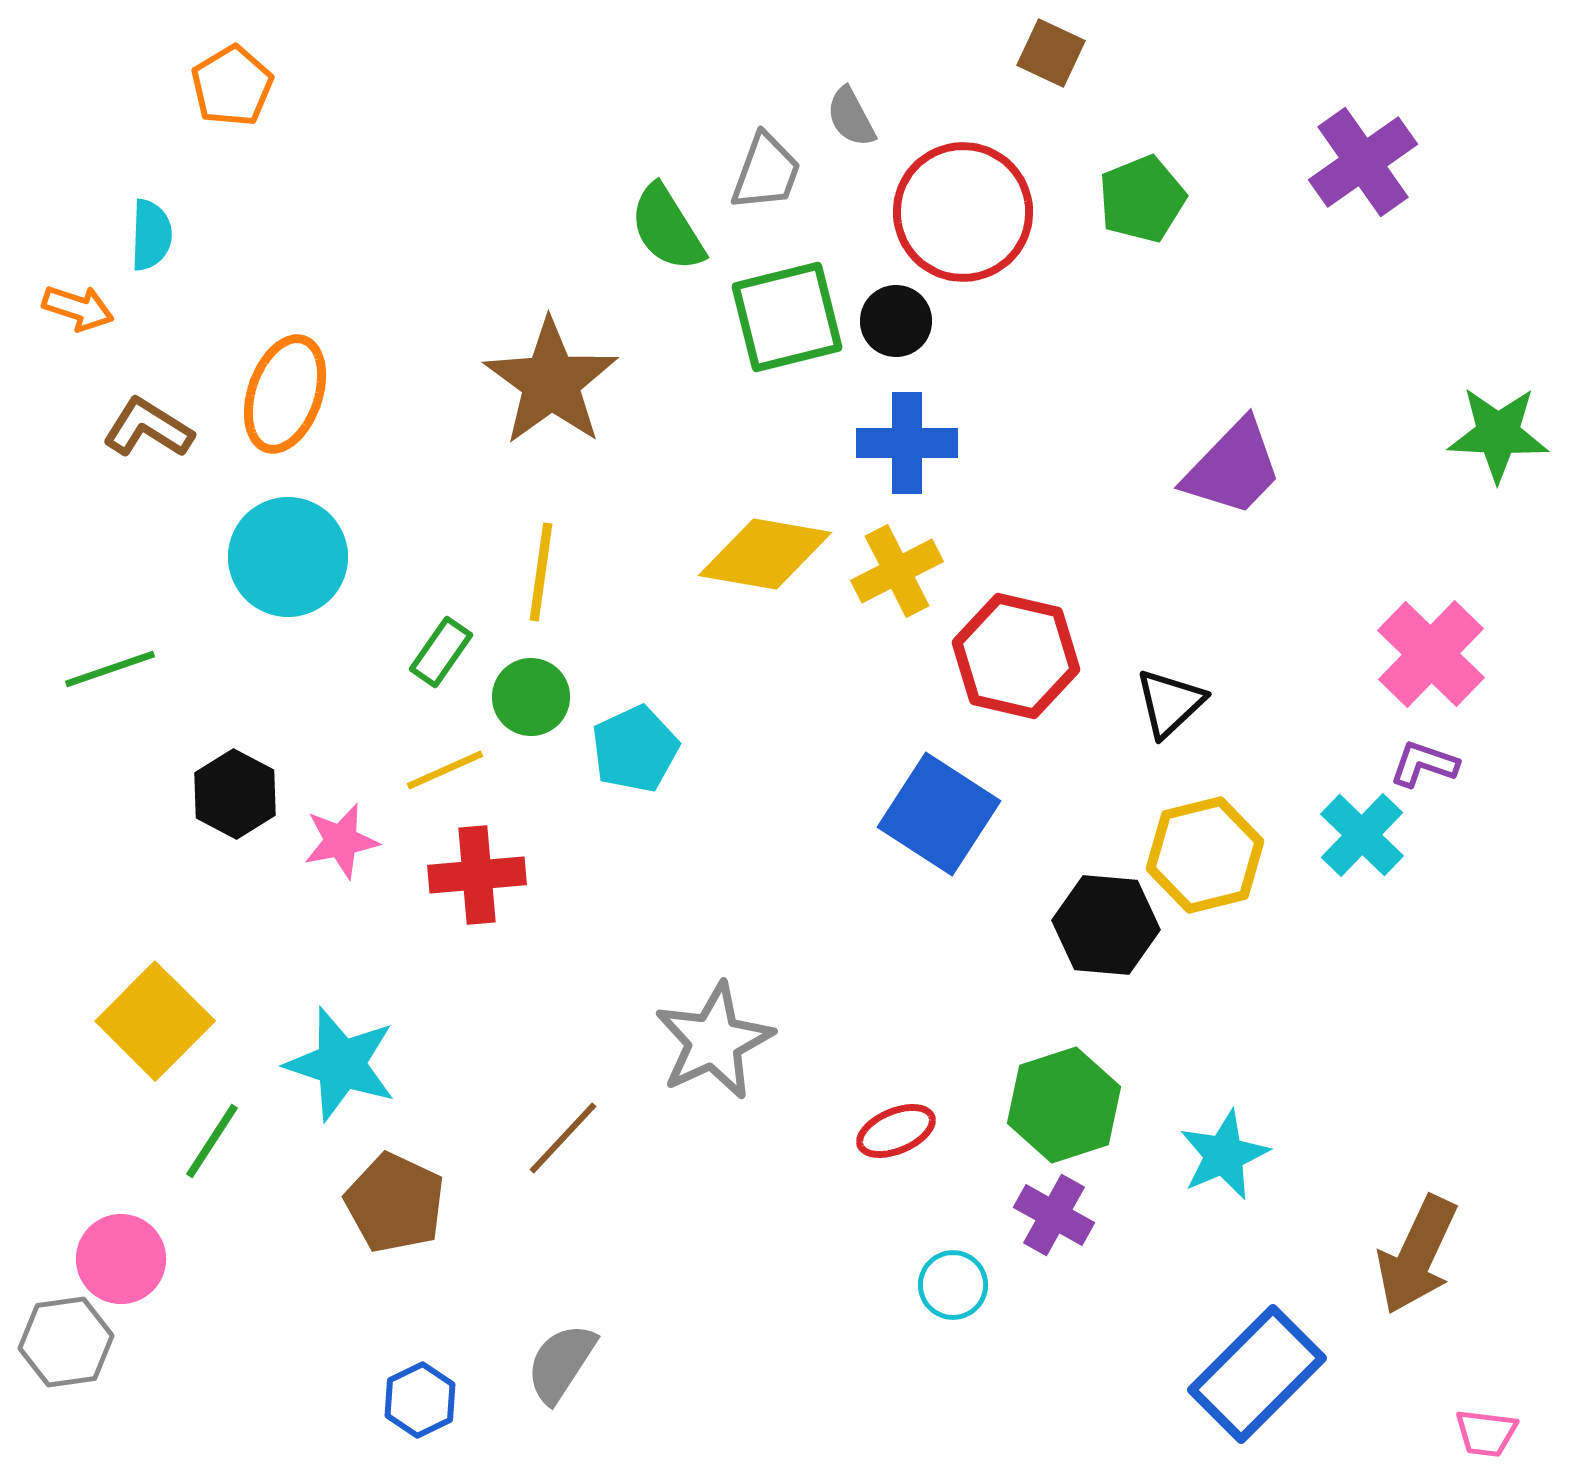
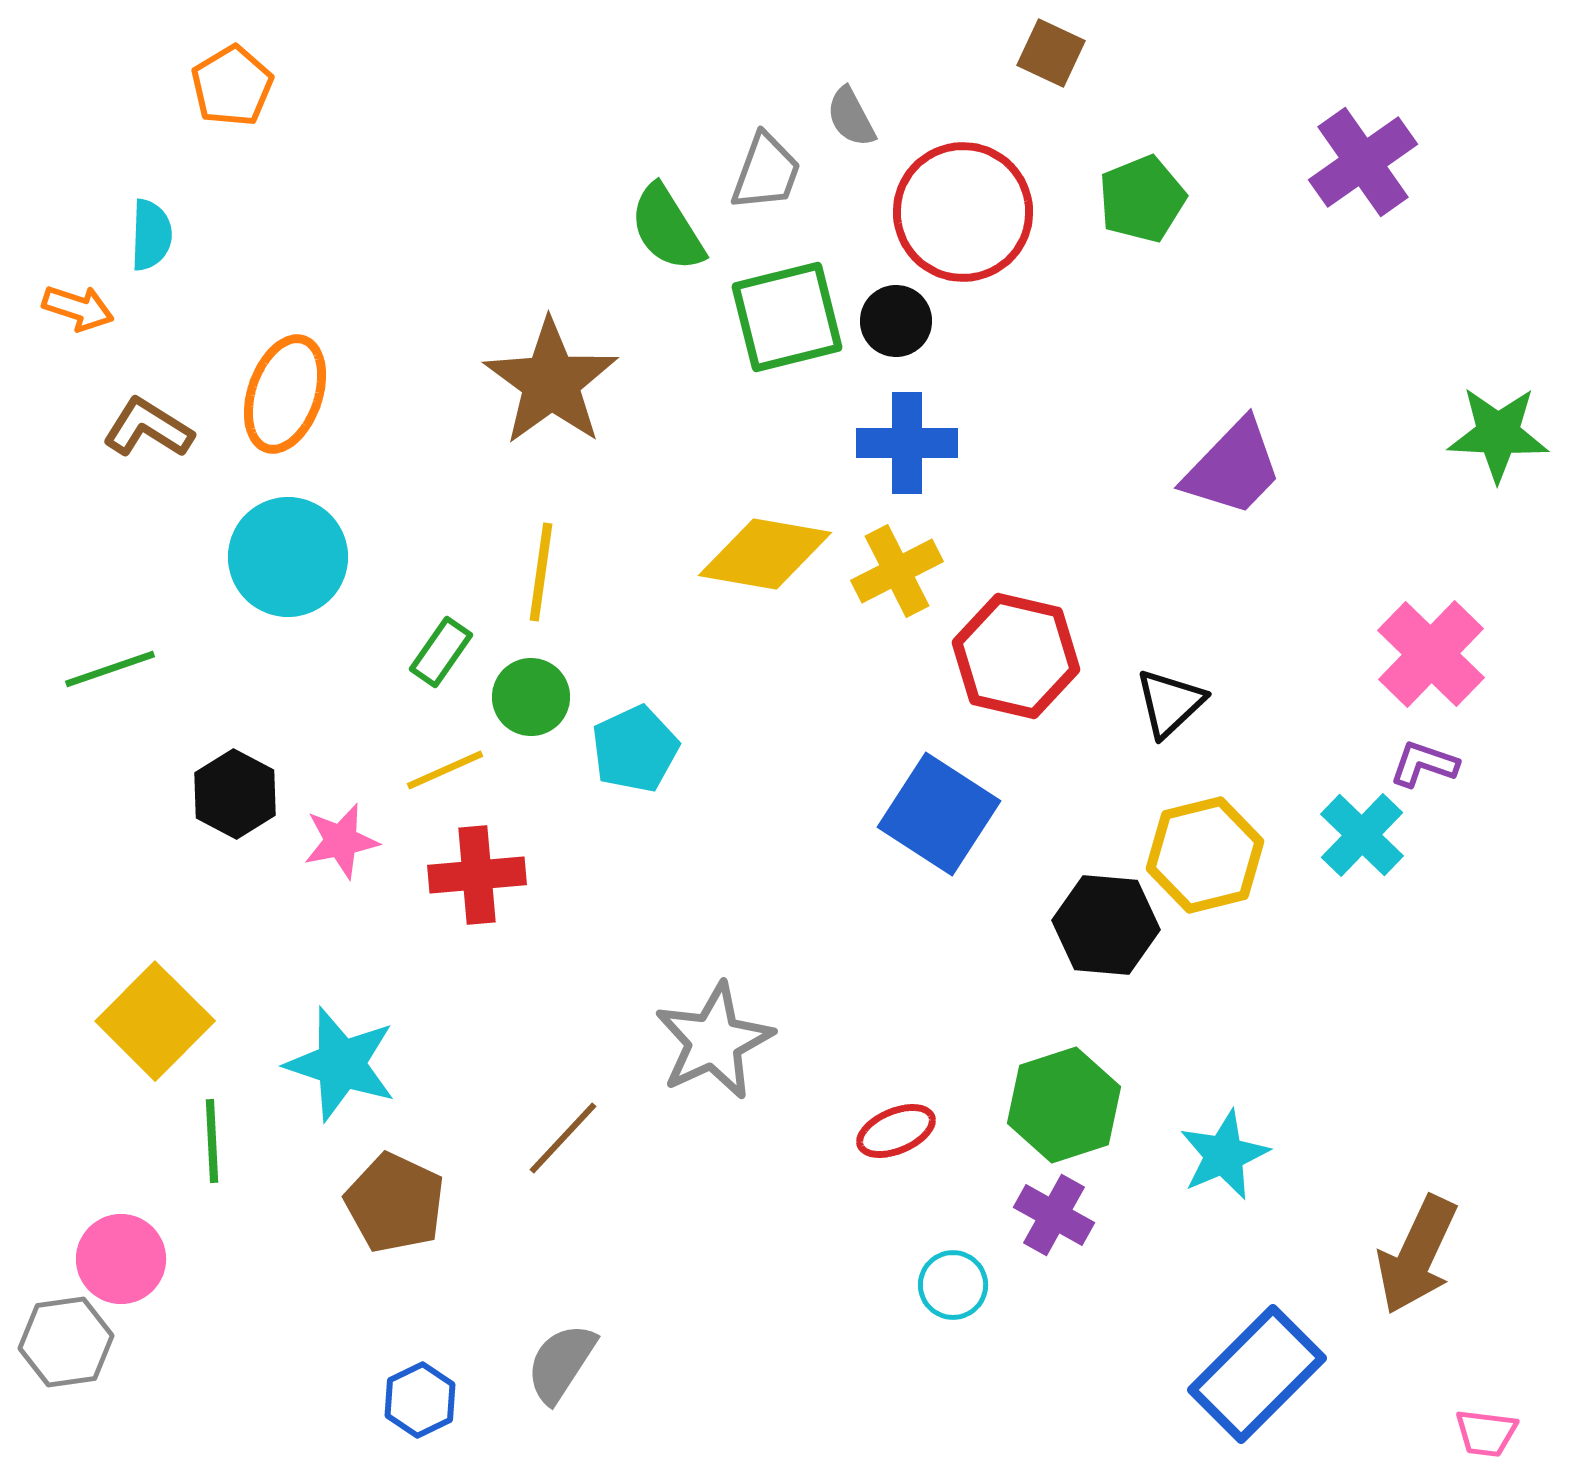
green line at (212, 1141): rotated 36 degrees counterclockwise
